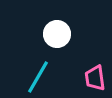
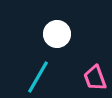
pink trapezoid: rotated 12 degrees counterclockwise
